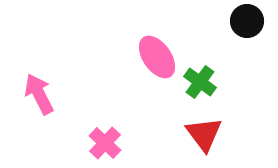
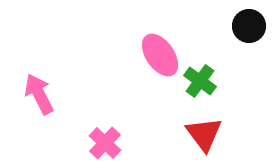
black circle: moved 2 px right, 5 px down
pink ellipse: moved 3 px right, 2 px up
green cross: moved 1 px up
